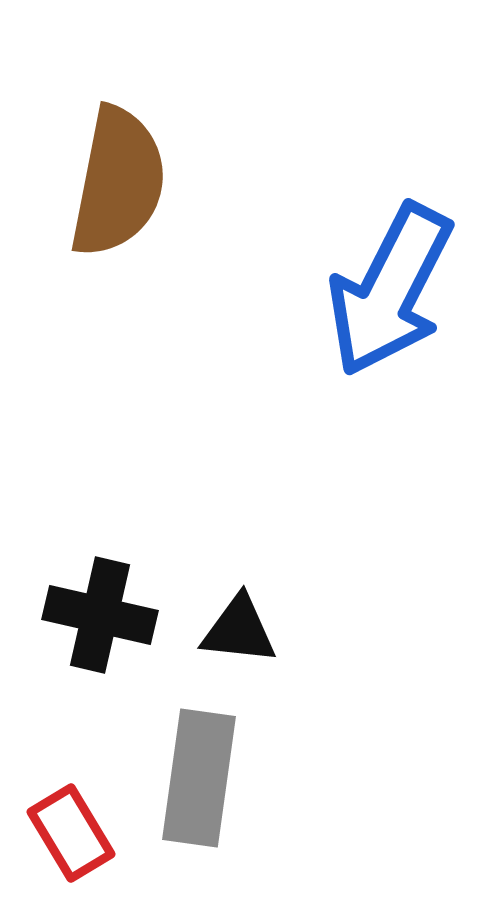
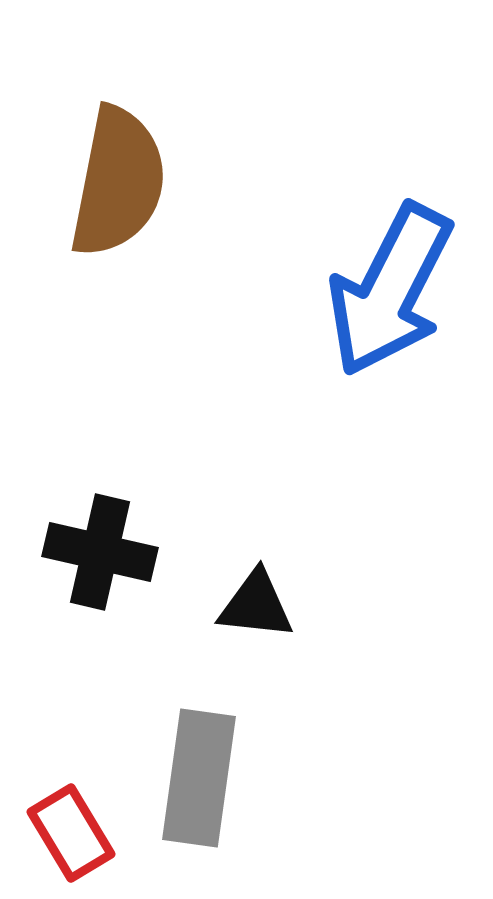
black cross: moved 63 px up
black triangle: moved 17 px right, 25 px up
